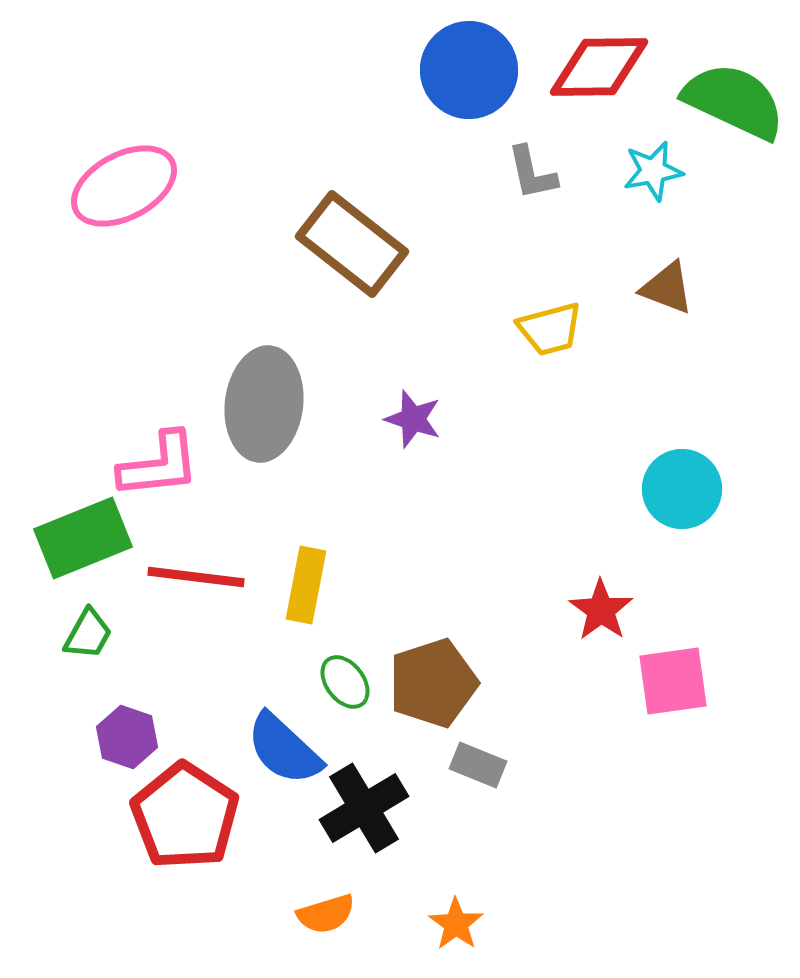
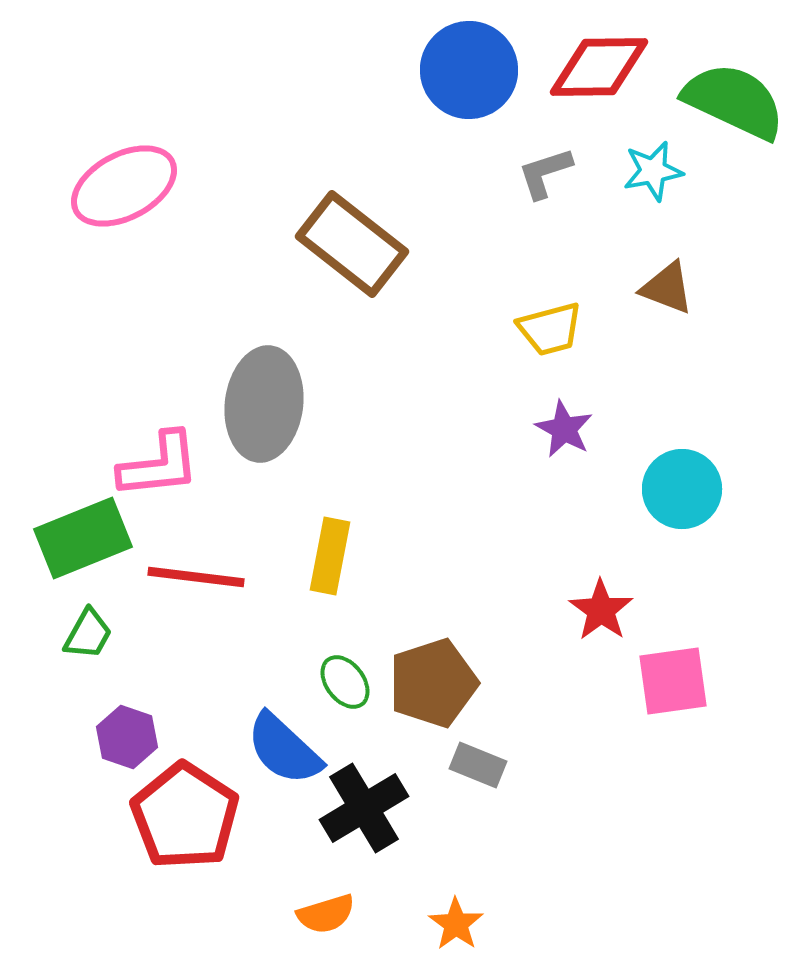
gray L-shape: moved 13 px right; rotated 84 degrees clockwise
purple star: moved 151 px right, 10 px down; rotated 10 degrees clockwise
yellow rectangle: moved 24 px right, 29 px up
